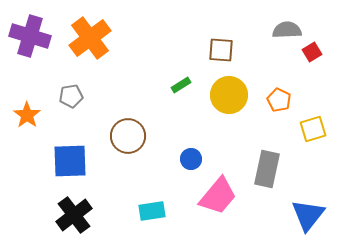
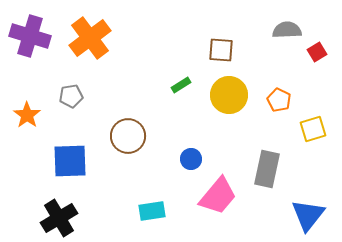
red square: moved 5 px right
black cross: moved 15 px left, 3 px down; rotated 6 degrees clockwise
